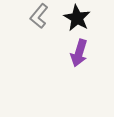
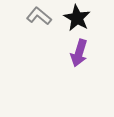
gray L-shape: rotated 90 degrees clockwise
